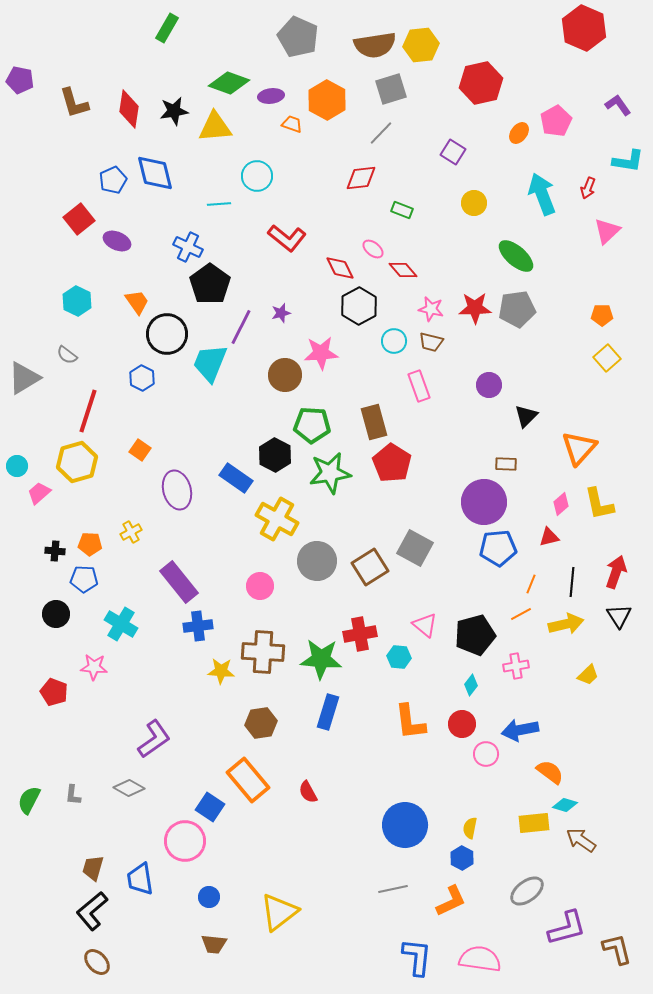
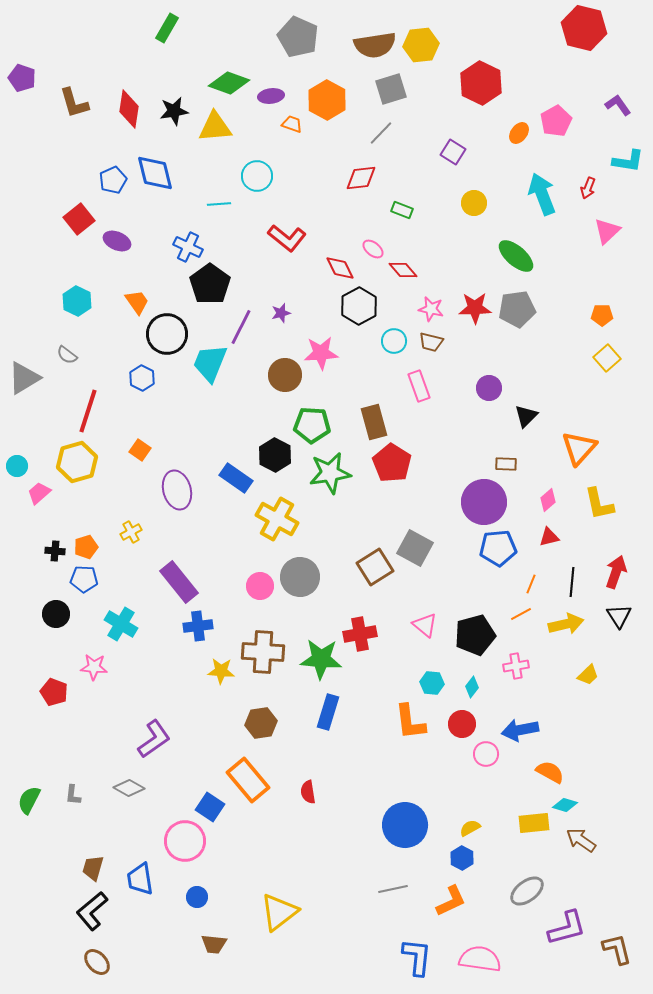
red hexagon at (584, 28): rotated 9 degrees counterclockwise
purple pentagon at (20, 80): moved 2 px right, 2 px up; rotated 8 degrees clockwise
red hexagon at (481, 83): rotated 21 degrees counterclockwise
purple circle at (489, 385): moved 3 px down
pink diamond at (561, 504): moved 13 px left, 4 px up
orange pentagon at (90, 544): moved 4 px left, 3 px down; rotated 20 degrees counterclockwise
gray circle at (317, 561): moved 17 px left, 16 px down
brown square at (370, 567): moved 5 px right
cyan hexagon at (399, 657): moved 33 px right, 26 px down
cyan diamond at (471, 685): moved 1 px right, 2 px down
orange semicircle at (550, 772): rotated 8 degrees counterclockwise
red semicircle at (308, 792): rotated 20 degrees clockwise
yellow semicircle at (470, 828): rotated 50 degrees clockwise
blue circle at (209, 897): moved 12 px left
